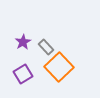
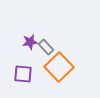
purple star: moved 7 px right; rotated 21 degrees clockwise
purple square: rotated 36 degrees clockwise
